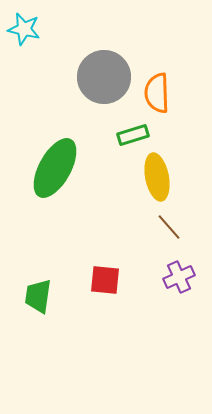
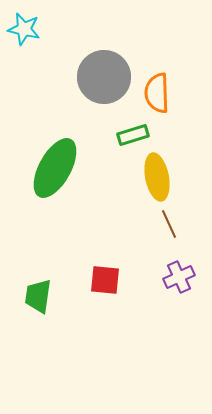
brown line: moved 3 px up; rotated 16 degrees clockwise
